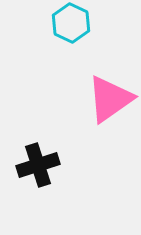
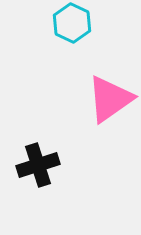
cyan hexagon: moved 1 px right
